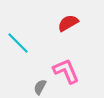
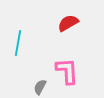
cyan line: rotated 55 degrees clockwise
pink L-shape: moved 1 px right; rotated 20 degrees clockwise
